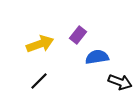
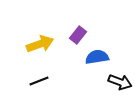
black line: rotated 24 degrees clockwise
